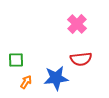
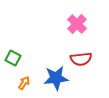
green square: moved 3 px left, 2 px up; rotated 28 degrees clockwise
orange arrow: moved 2 px left, 1 px down
